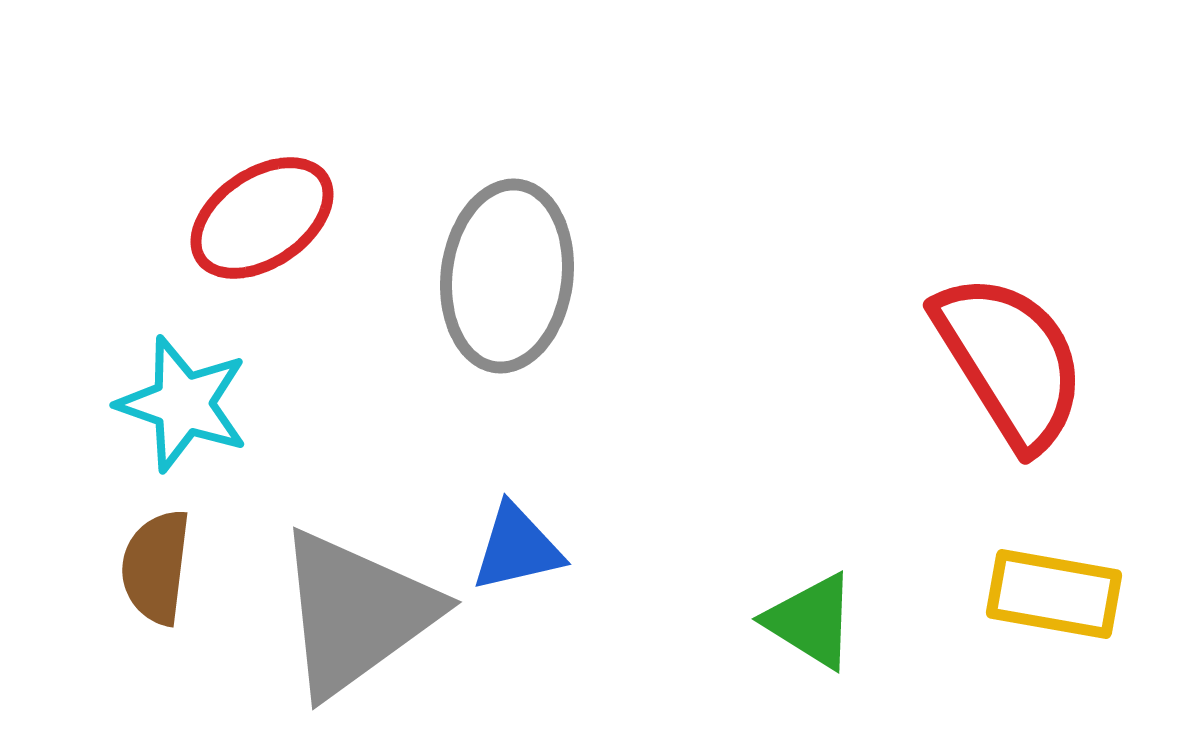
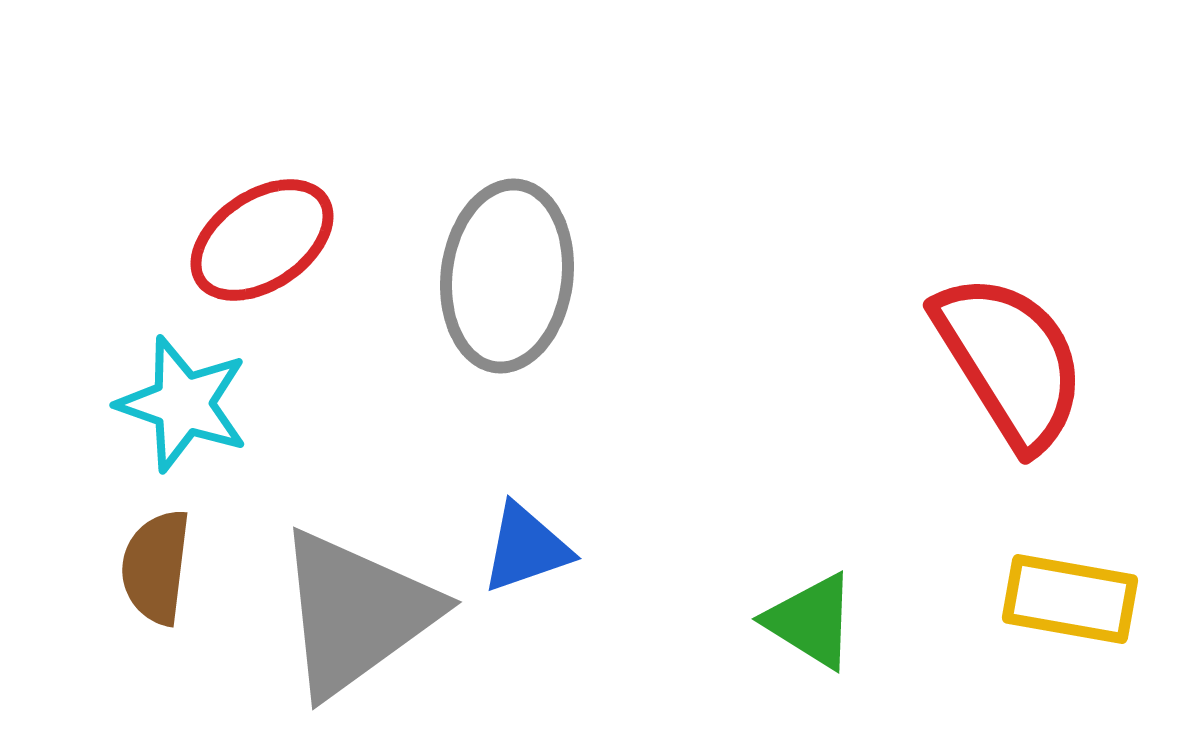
red ellipse: moved 22 px down
blue triangle: moved 9 px right; rotated 6 degrees counterclockwise
yellow rectangle: moved 16 px right, 5 px down
